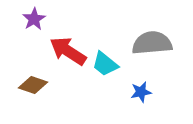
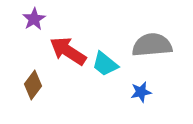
gray semicircle: moved 2 px down
brown diamond: rotated 72 degrees counterclockwise
